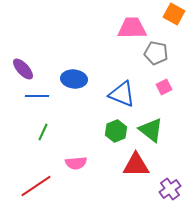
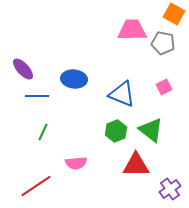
pink trapezoid: moved 2 px down
gray pentagon: moved 7 px right, 10 px up
